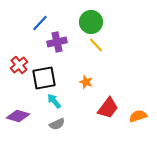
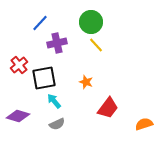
purple cross: moved 1 px down
orange semicircle: moved 6 px right, 8 px down
